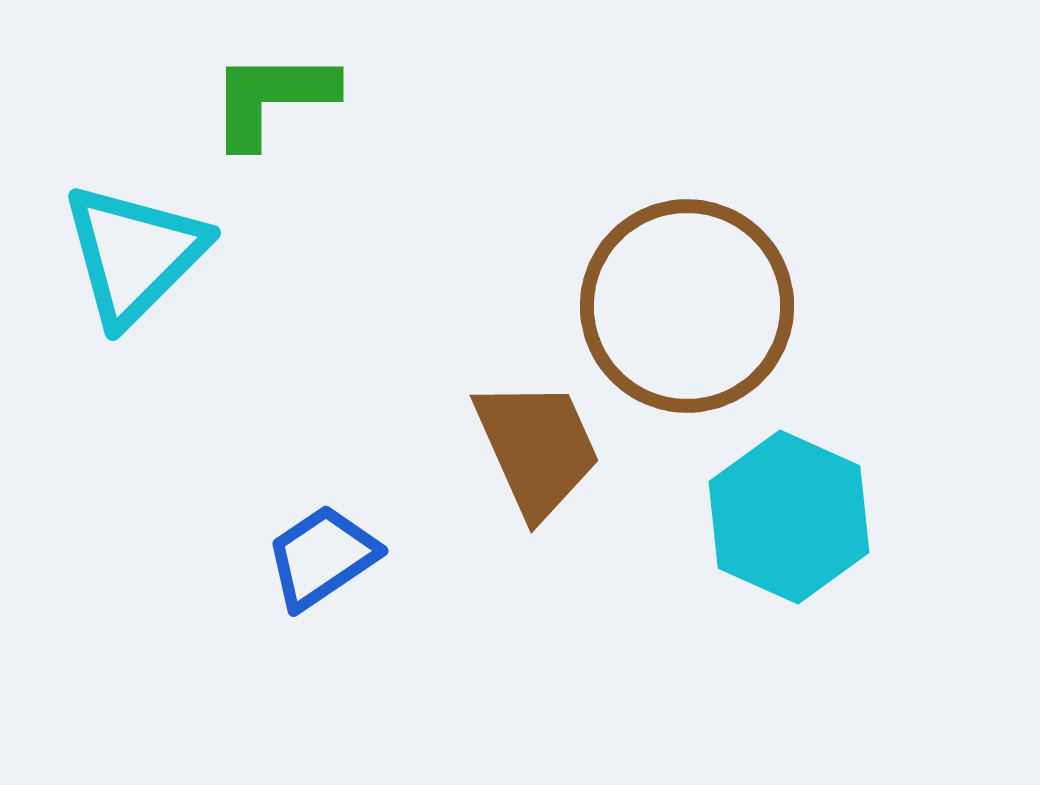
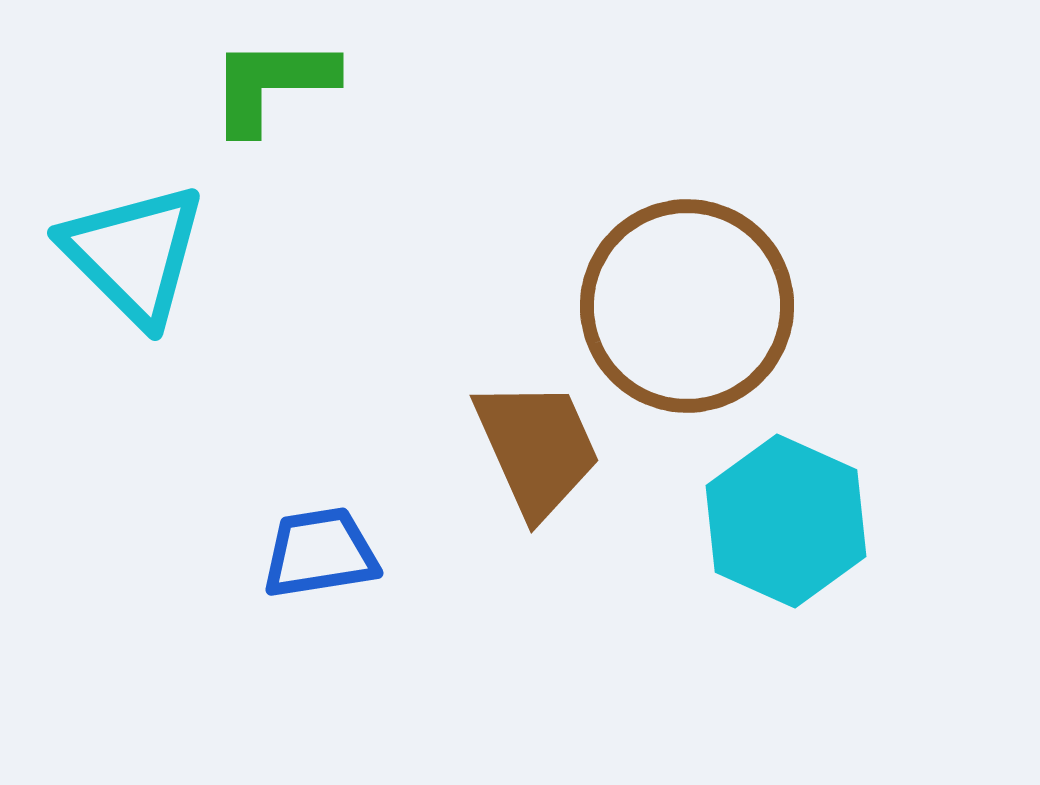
green L-shape: moved 14 px up
cyan triangle: rotated 30 degrees counterclockwise
cyan hexagon: moved 3 px left, 4 px down
blue trapezoid: moved 2 px left, 4 px up; rotated 25 degrees clockwise
